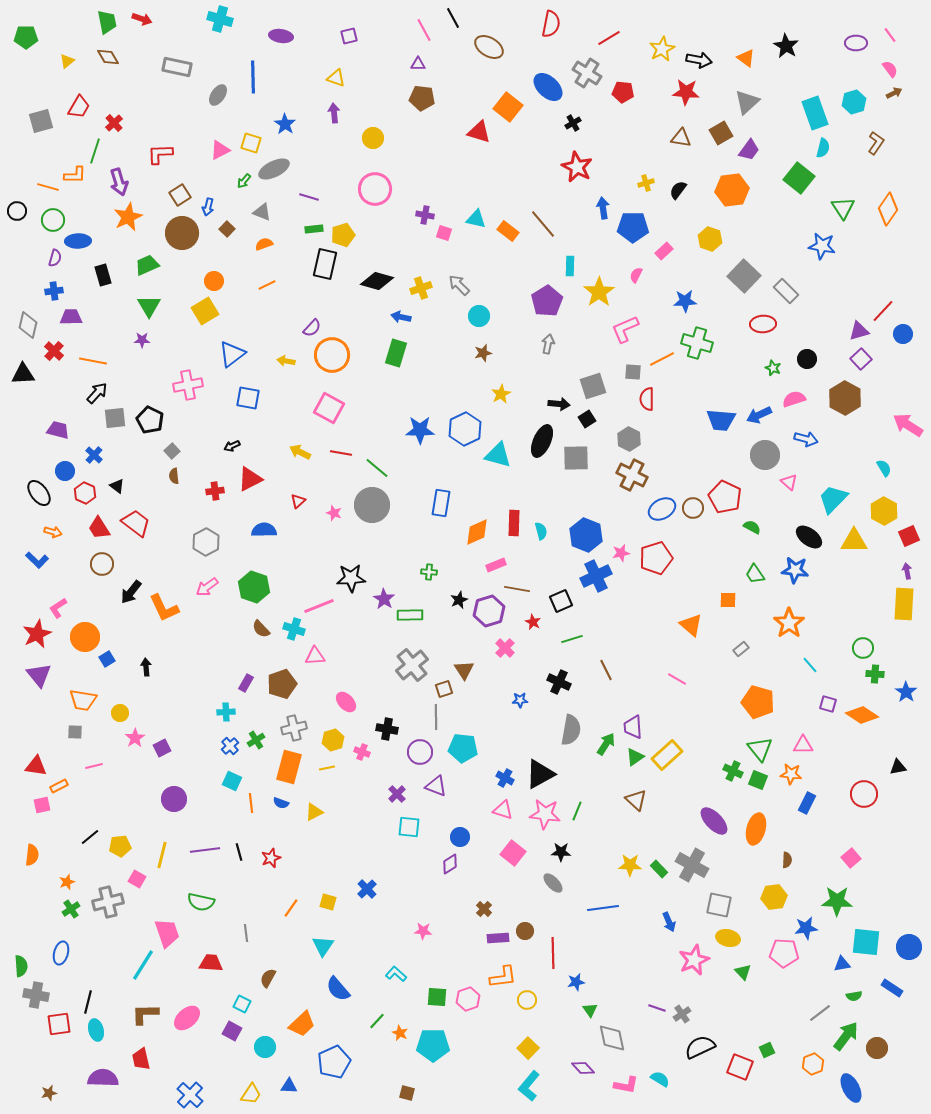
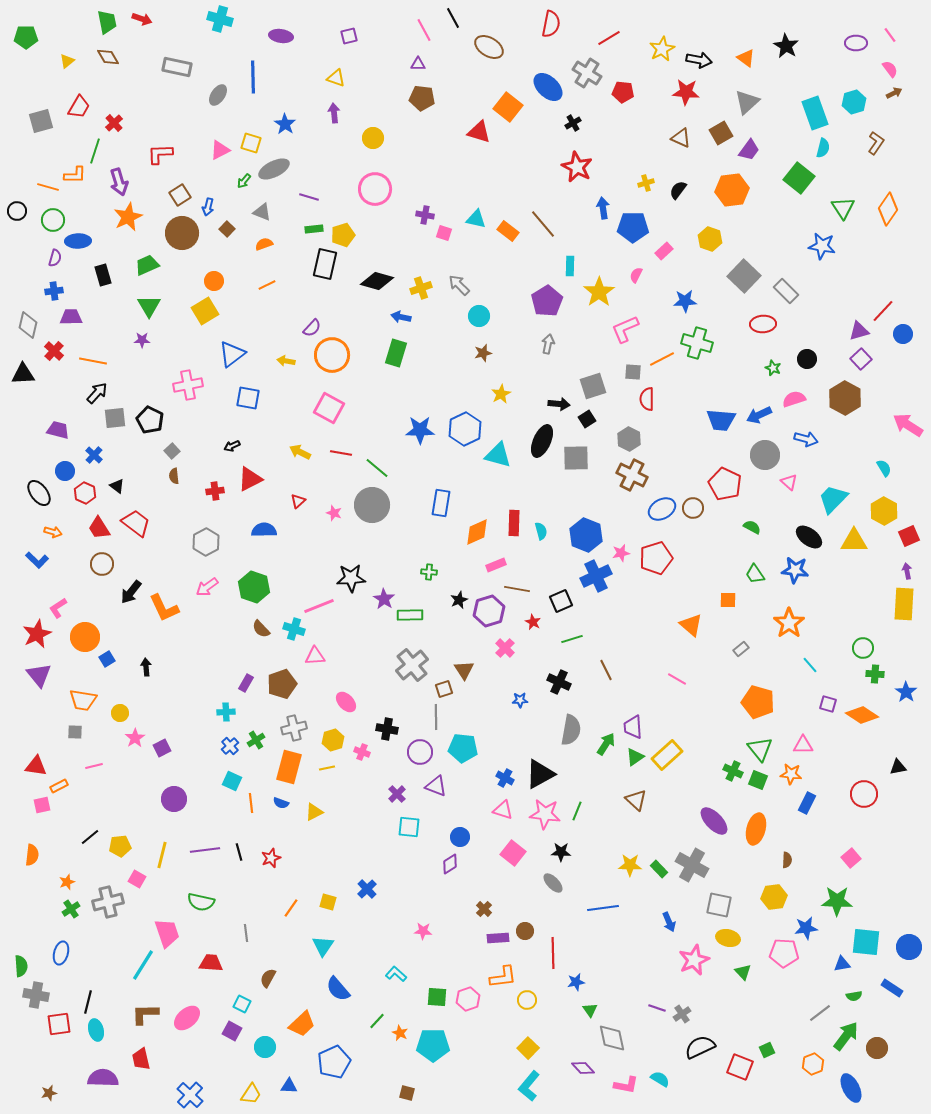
brown triangle at (681, 138): rotated 15 degrees clockwise
red pentagon at (725, 497): moved 13 px up
